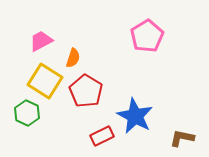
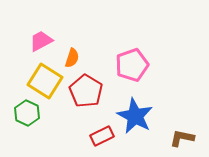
pink pentagon: moved 15 px left, 29 px down; rotated 12 degrees clockwise
orange semicircle: moved 1 px left
